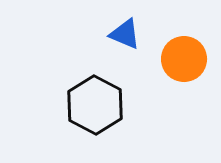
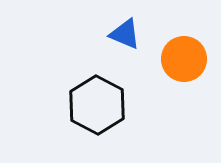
black hexagon: moved 2 px right
